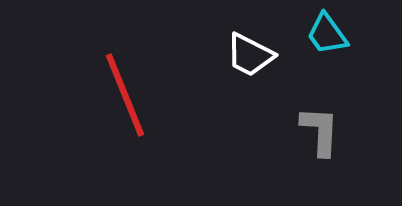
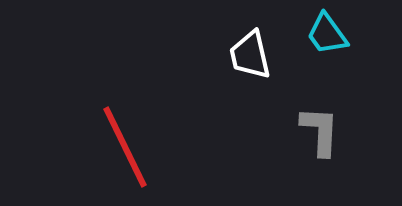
white trapezoid: rotated 50 degrees clockwise
red line: moved 52 px down; rotated 4 degrees counterclockwise
